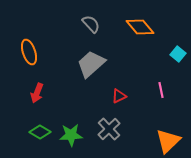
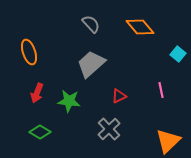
green star: moved 2 px left, 34 px up; rotated 10 degrees clockwise
